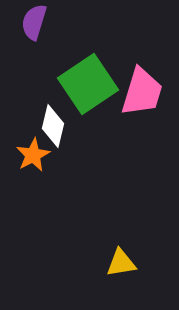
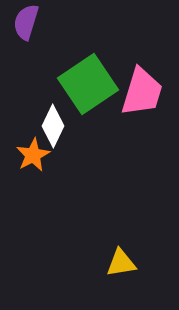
purple semicircle: moved 8 px left
white diamond: rotated 12 degrees clockwise
